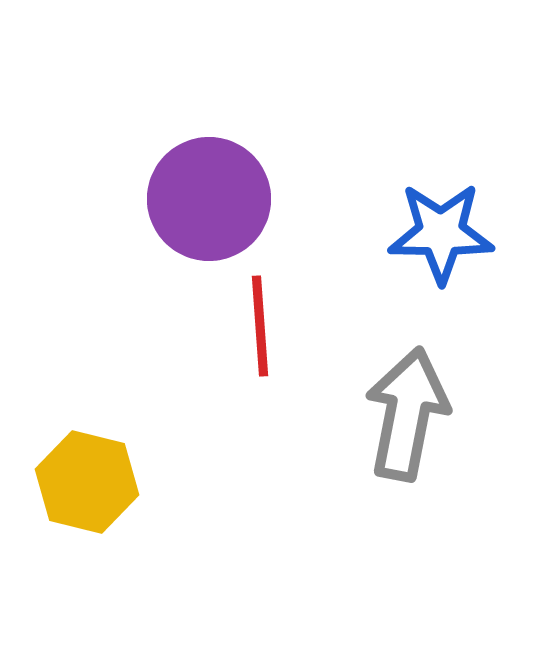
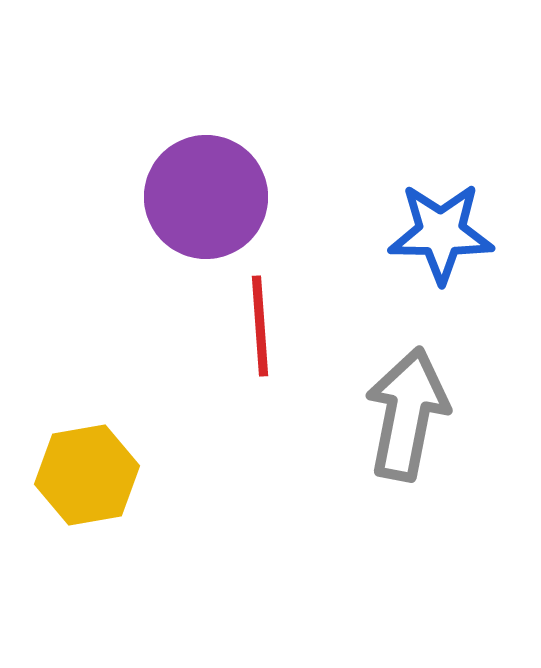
purple circle: moved 3 px left, 2 px up
yellow hexagon: moved 7 px up; rotated 24 degrees counterclockwise
